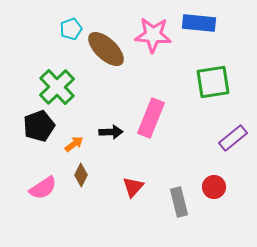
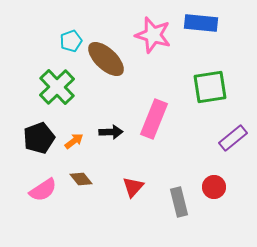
blue rectangle: moved 2 px right
cyan pentagon: moved 12 px down
pink star: rotated 12 degrees clockwise
brown ellipse: moved 10 px down
green square: moved 3 px left, 5 px down
pink rectangle: moved 3 px right, 1 px down
black pentagon: moved 12 px down
orange arrow: moved 3 px up
brown diamond: moved 4 px down; rotated 65 degrees counterclockwise
pink semicircle: moved 2 px down
